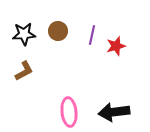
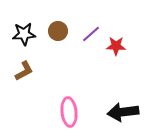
purple line: moved 1 px left, 1 px up; rotated 36 degrees clockwise
red star: rotated 18 degrees clockwise
black arrow: moved 9 px right
